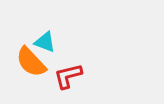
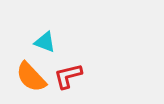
orange semicircle: moved 15 px down
